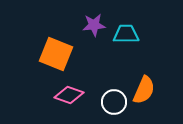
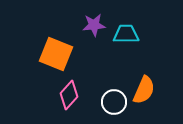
pink diamond: rotated 68 degrees counterclockwise
